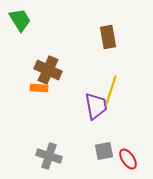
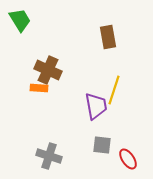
yellow line: moved 3 px right
gray square: moved 2 px left, 6 px up; rotated 18 degrees clockwise
